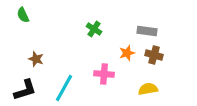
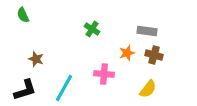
green cross: moved 2 px left
yellow semicircle: rotated 138 degrees clockwise
